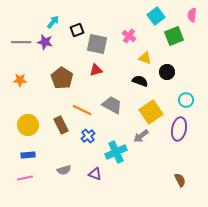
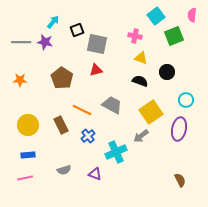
pink cross: moved 6 px right; rotated 24 degrees counterclockwise
yellow triangle: moved 4 px left
